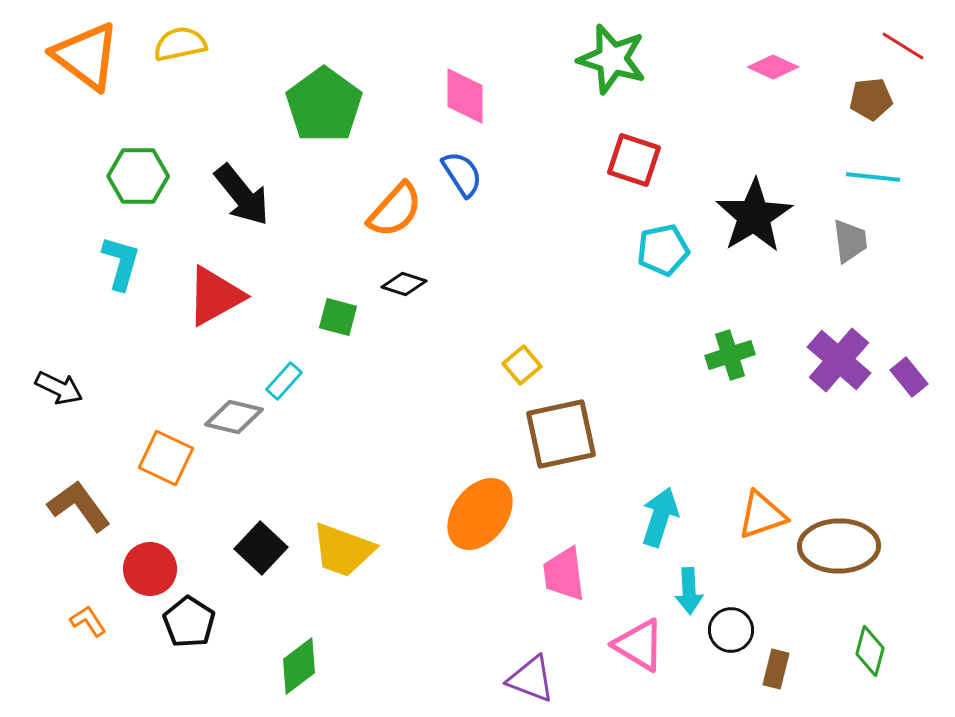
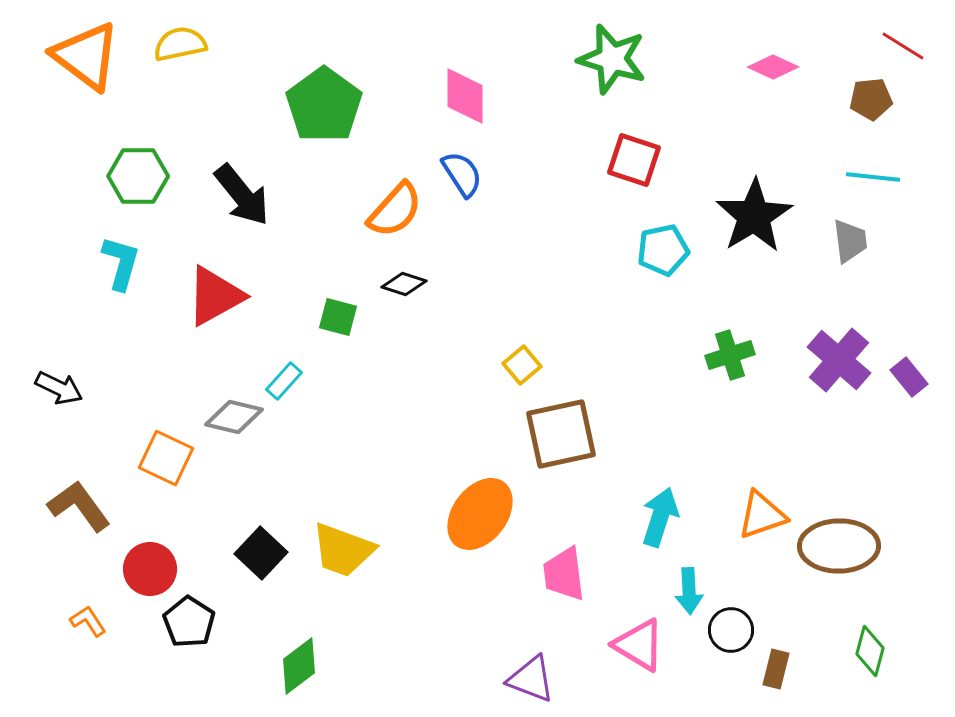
black square at (261, 548): moved 5 px down
